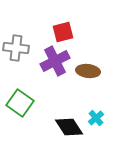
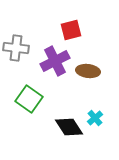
red square: moved 8 px right, 2 px up
green square: moved 9 px right, 4 px up
cyan cross: moved 1 px left
